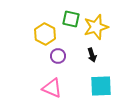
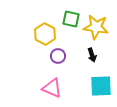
yellow star: rotated 25 degrees clockwise
